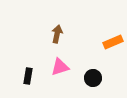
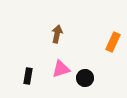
orange rectangle: rotated 42 degrees counterclockwise
pink triangle: moved 1 px right, 2 px down
black circle: moved 8 px left
